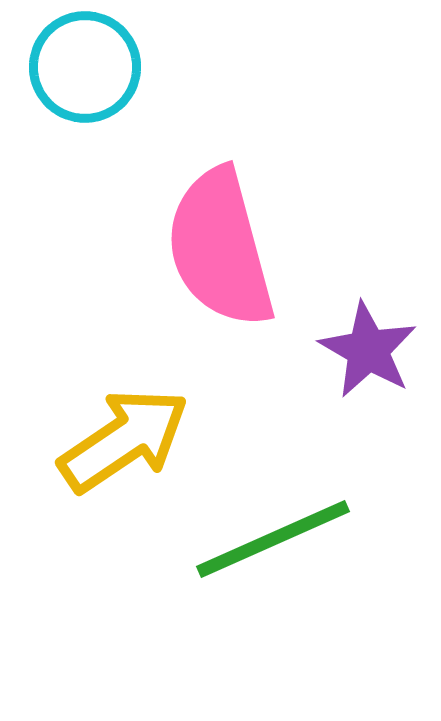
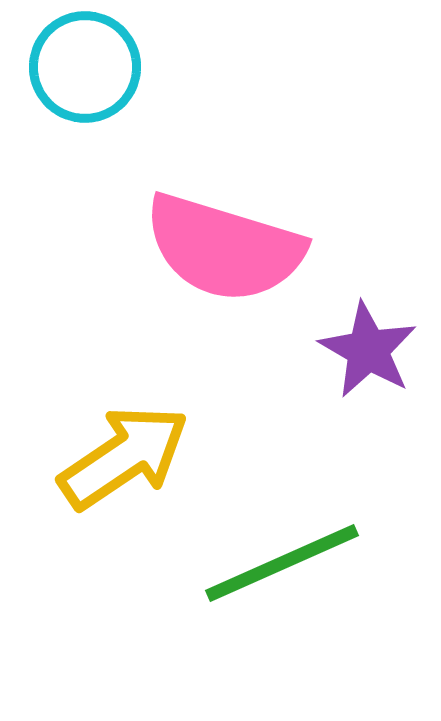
pink semicircle: moved 4 px right; rotated 58 degrees counterclockwise
yellow arrow: moved 17 px down
green line: moved 9 px right, 24 px down
